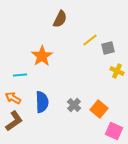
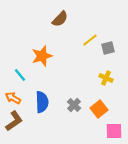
brown semicircle: rotated 18 degrees clockwise
orange star: rotated 15 degrees clockwise
yellow cross: moved 11 px left, 7 px down
cyan line: rotated 56 degrees clockwise
orange square: rotated 12 degrees clockwise
pink square: rotated 24 degrees counterclockwise
